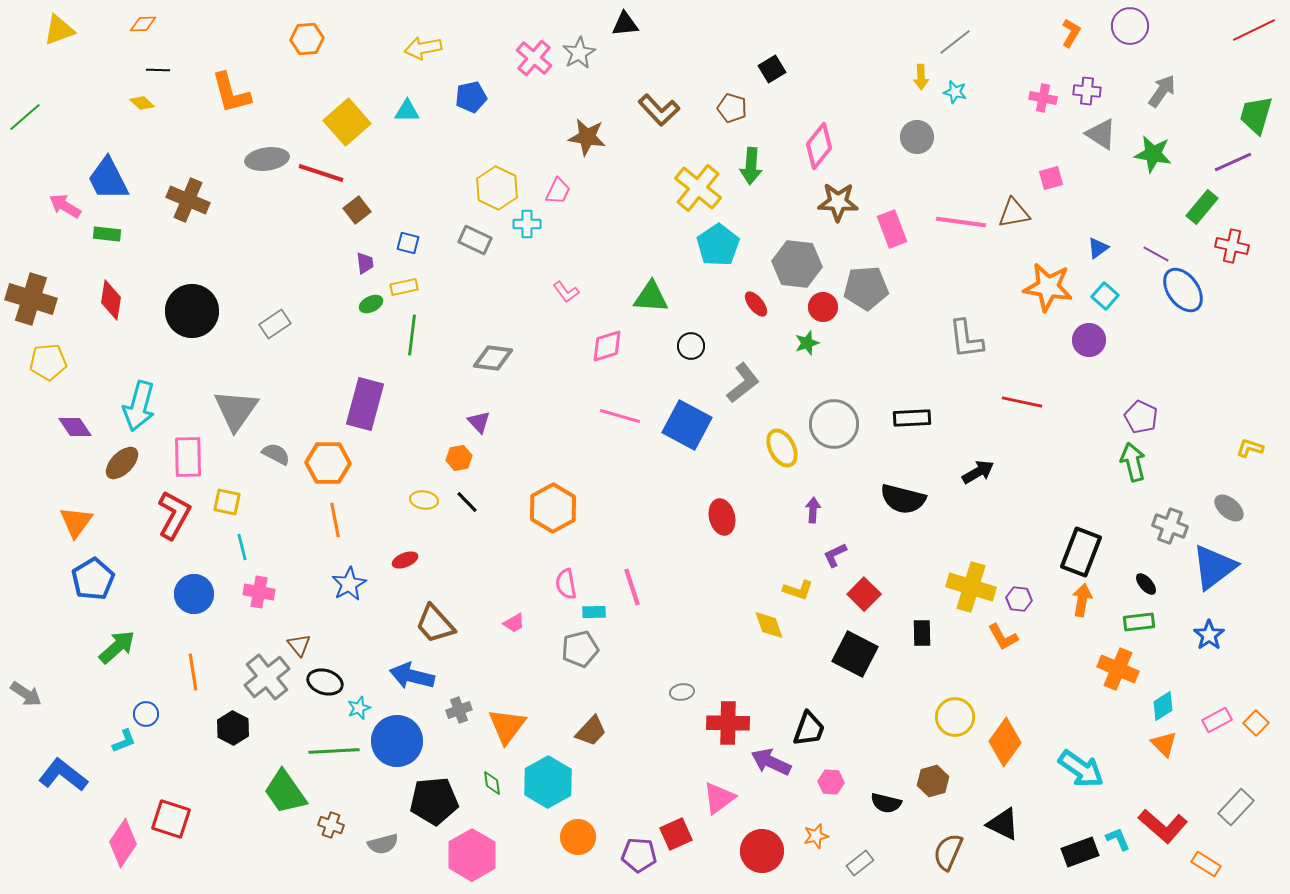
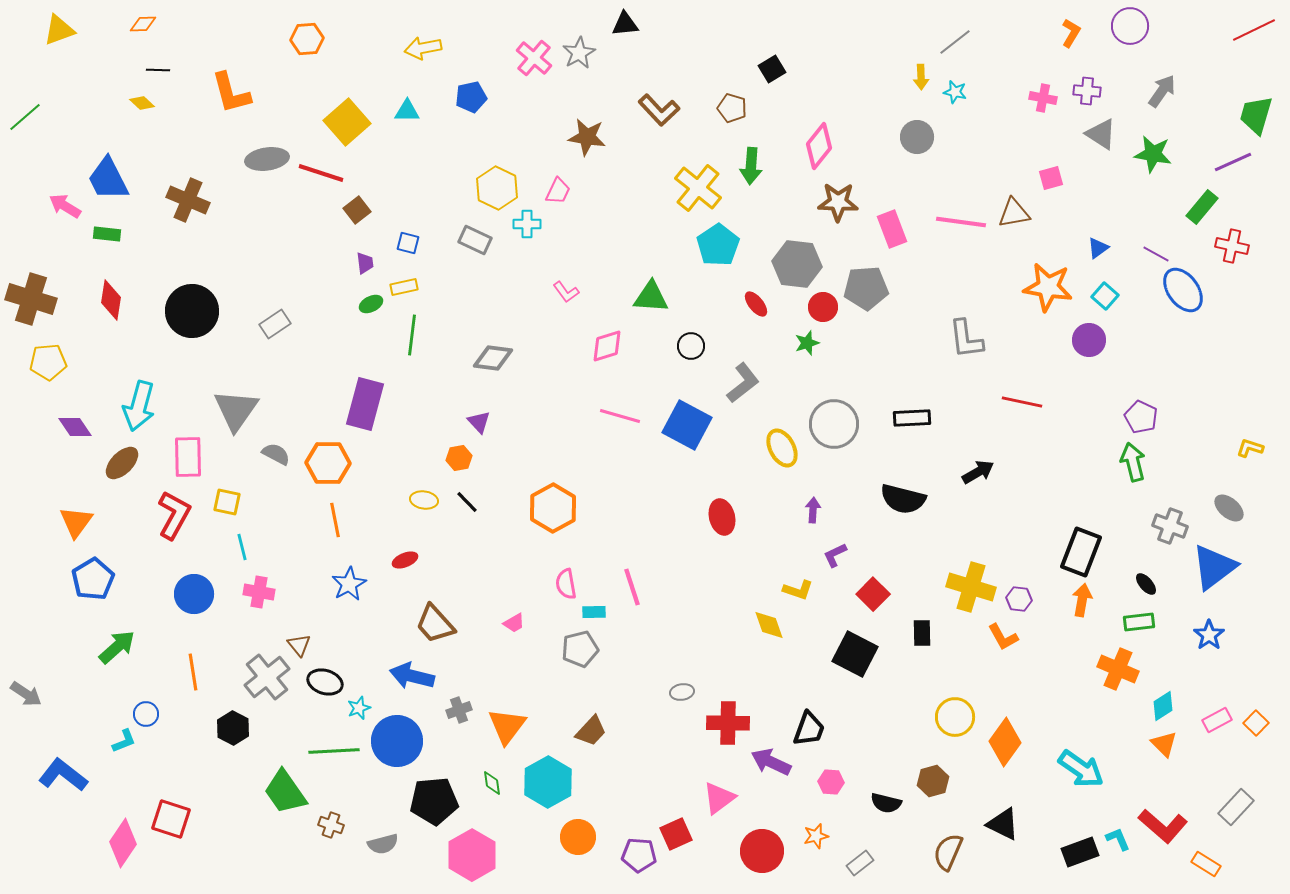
red square at (864, 594): moved 9 px right
